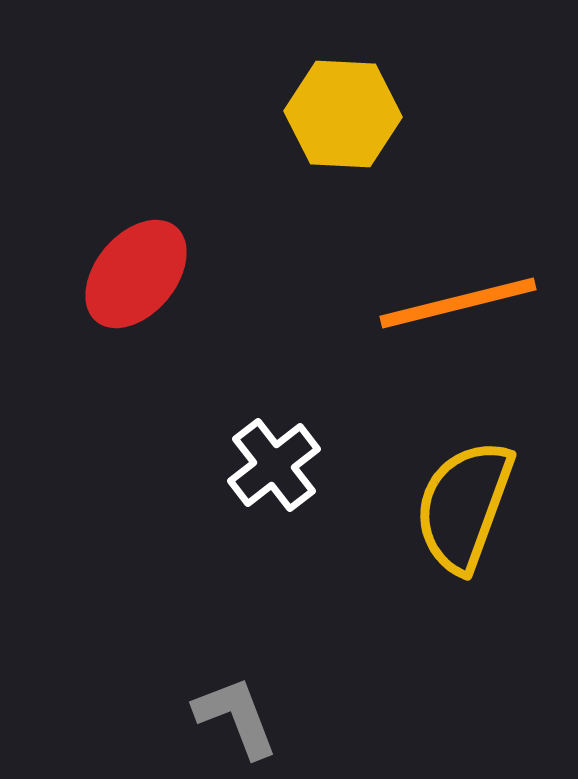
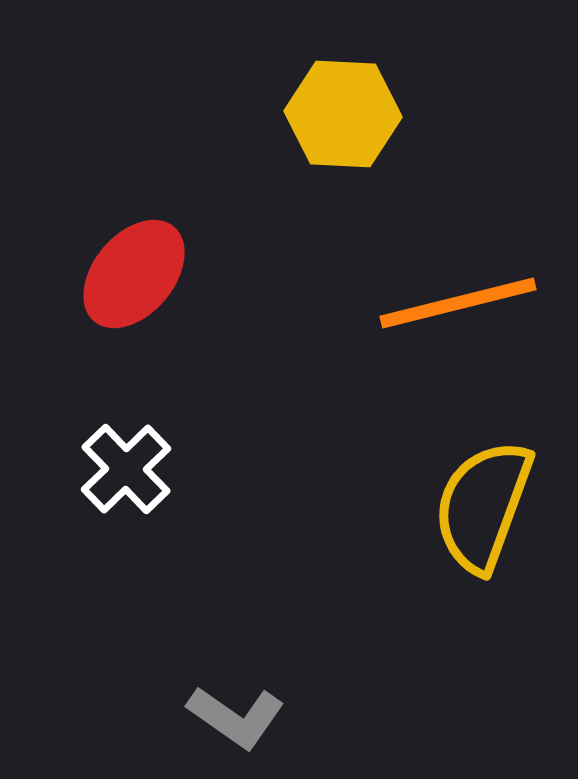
red ellipse: moved 2 px left
white cross: moved 148 px left, 4 px down; rotated 6 degrees counterclockwise
yellow semicircle: moved 19 px right
gray L-shape: rotated 146 degrees clockwise
